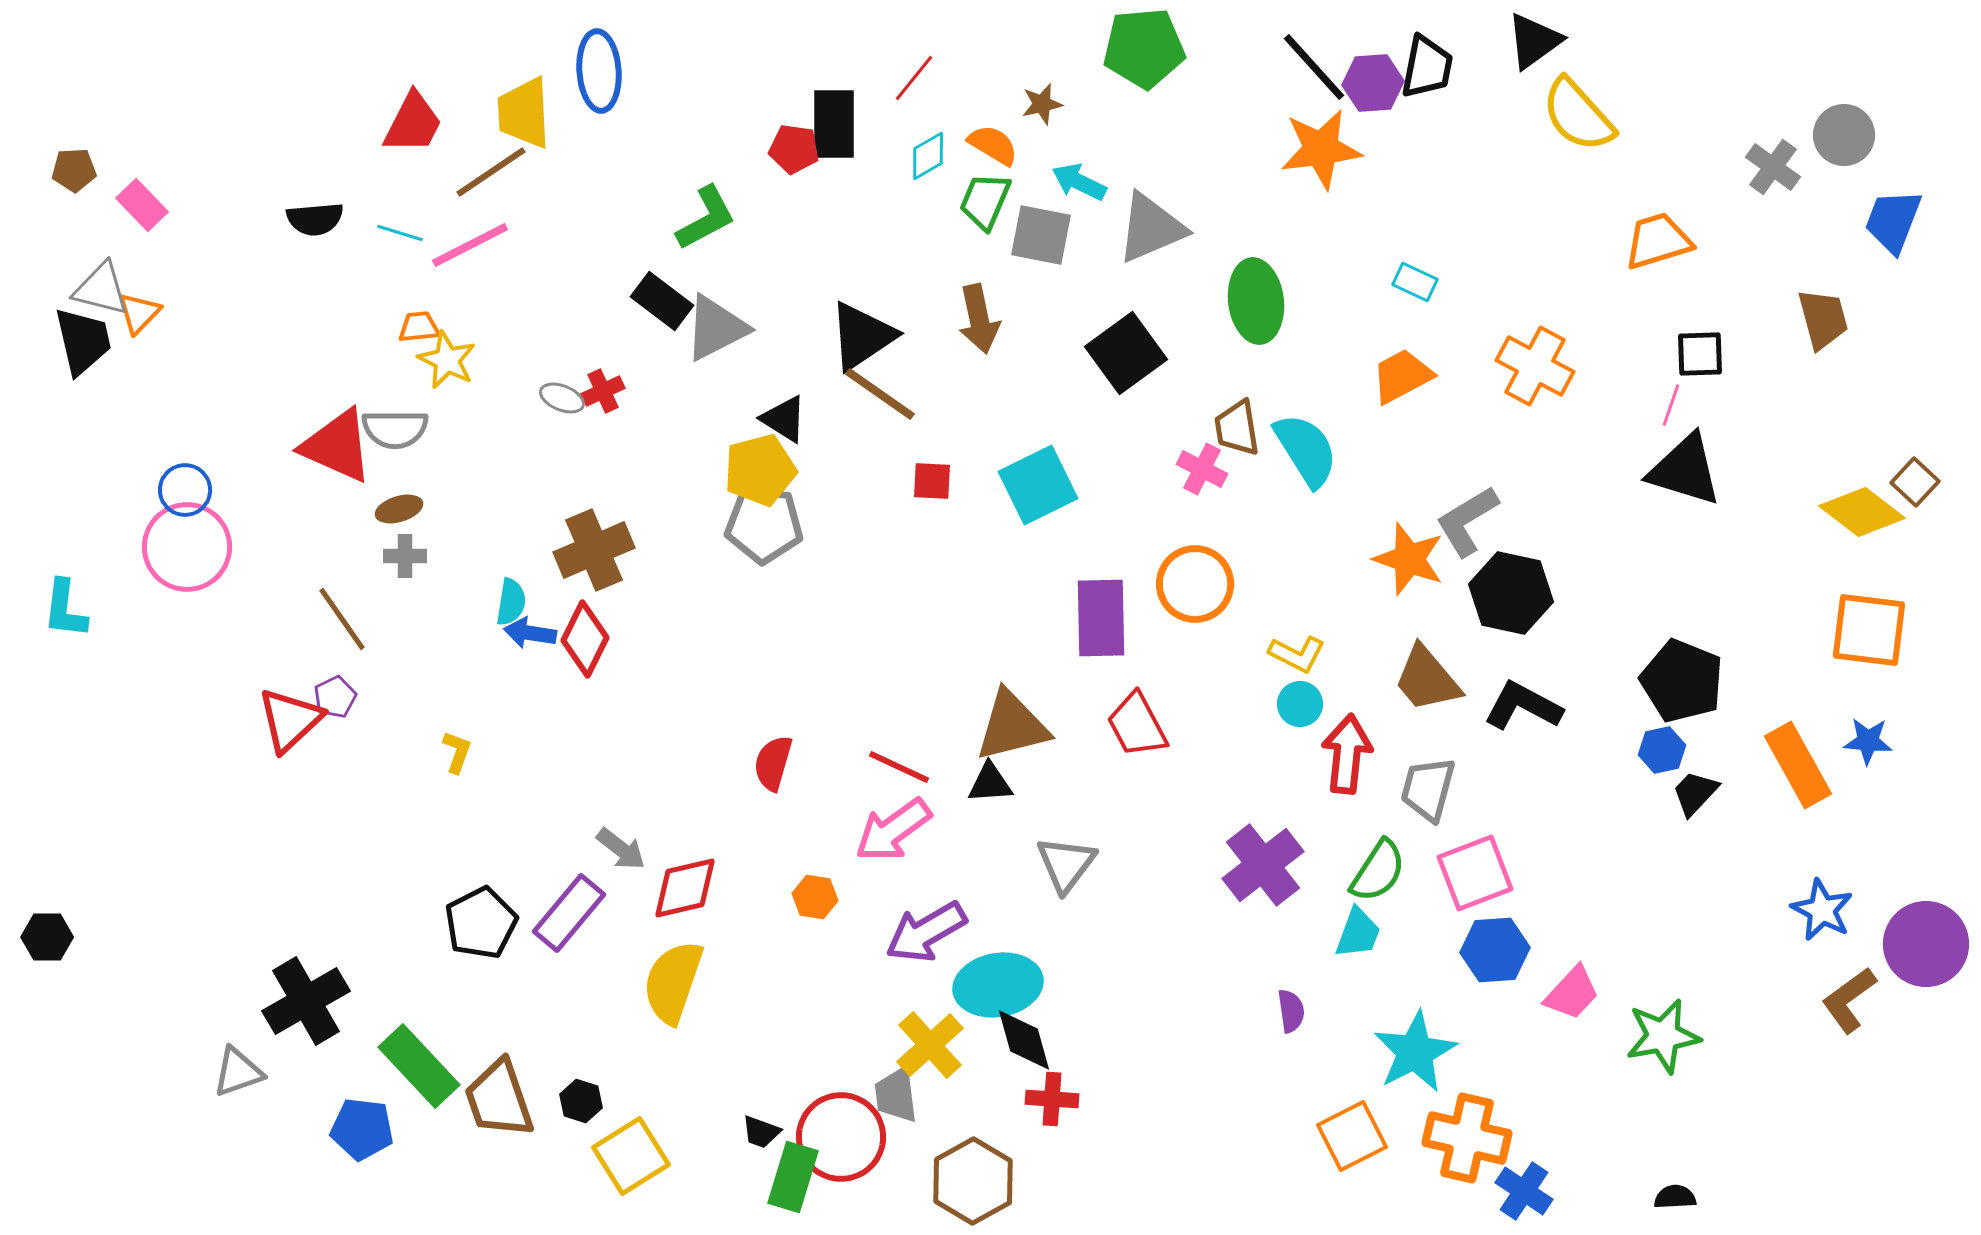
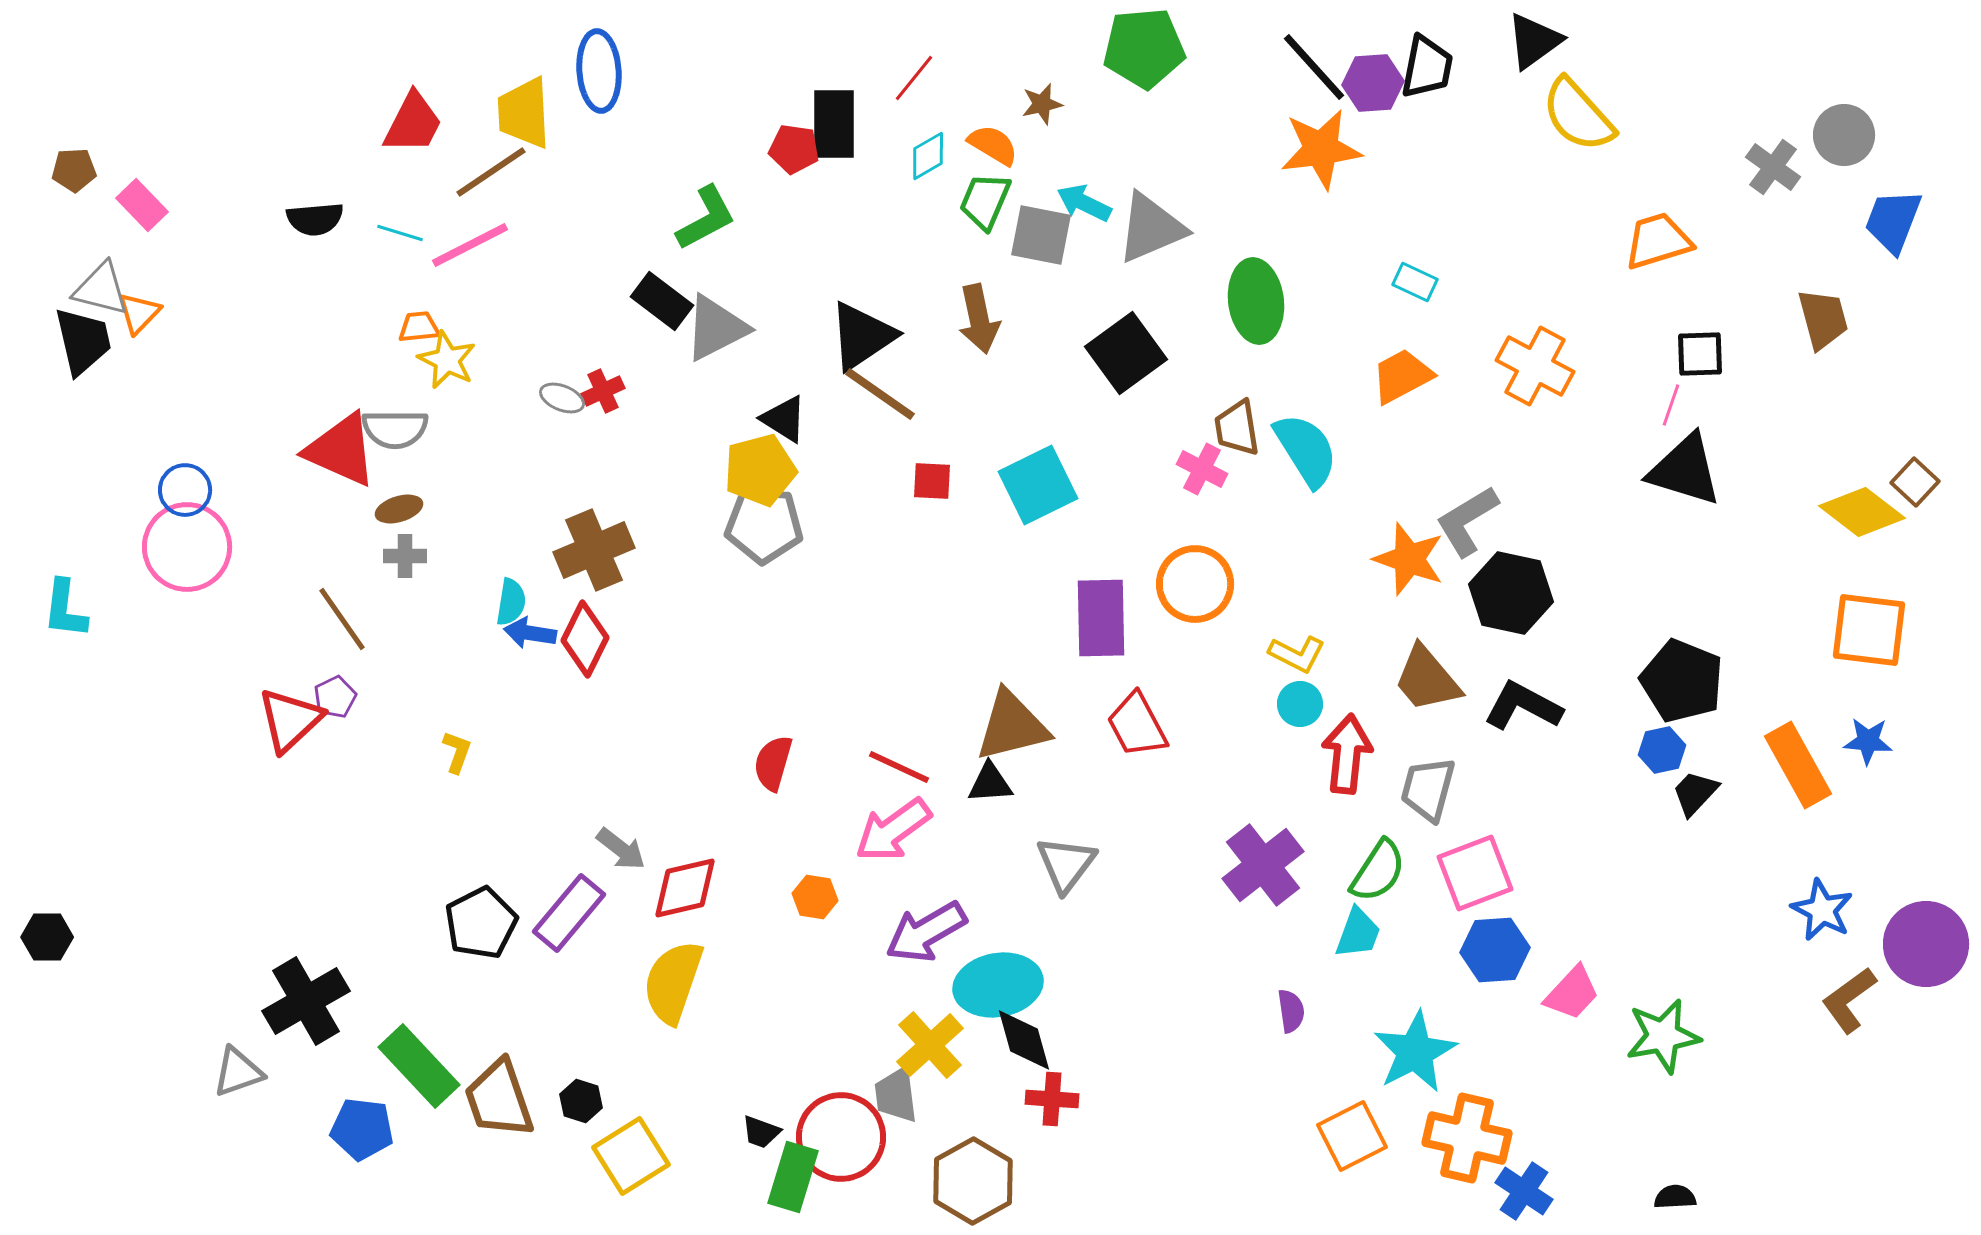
cyan arrow at (1079, 182): moved 5 px right, 21 px down
red triangle at (337, 446): moved 4 px right, 4 px down
